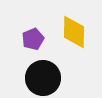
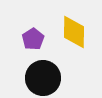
purple pentagon: rotated 10 degrees counterclockwise
